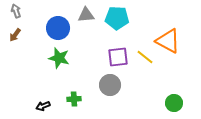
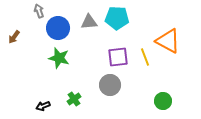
gray arrow: moved 23 px right
gray triangle: moved 3 px right, 7 px down
brown arrow: moved 1 px left, 2 px down
yellow line: rotated 30 degrees clockwise
green cross: rotated 32 degrees counterclockwise
green circle: moved 11 px left, 2 px up
